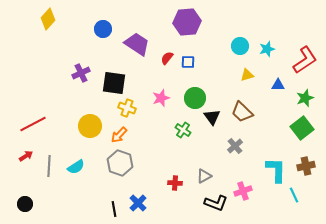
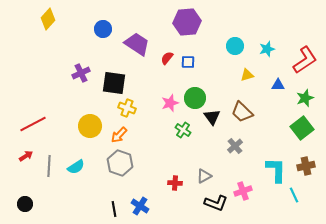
cyan circle: moved 5 px left
pink star: moved 9 px right, 5 px down
blue cross: moved 2 px right, 3 px down; rotated 12 degrees counterclockwise
